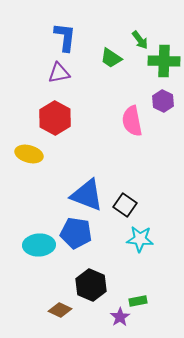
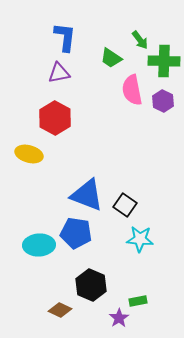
pink semicircle: moved 31 px up
purple star: moved 1 px left, 1 px down
